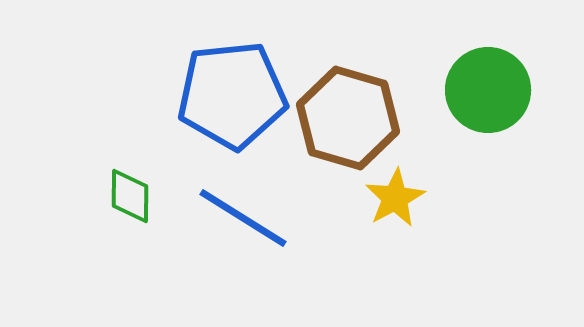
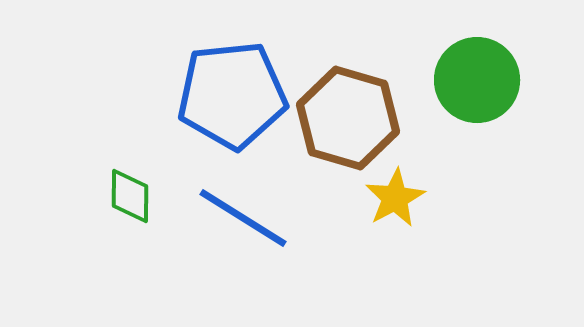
green circle: moved 11 px left, 10 px up
